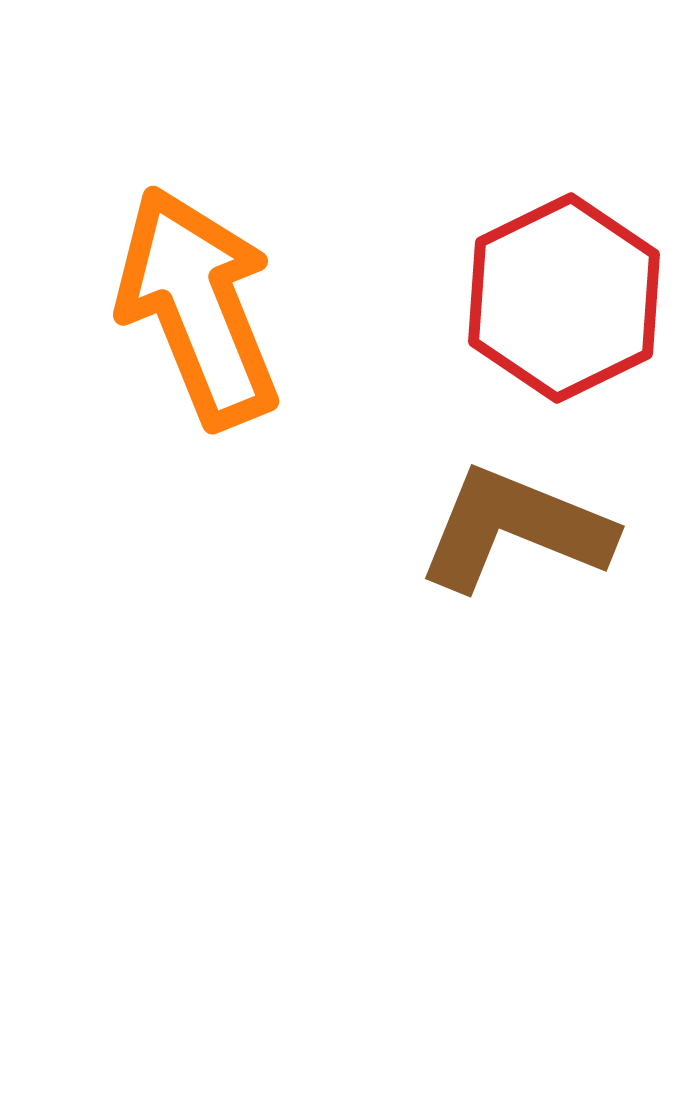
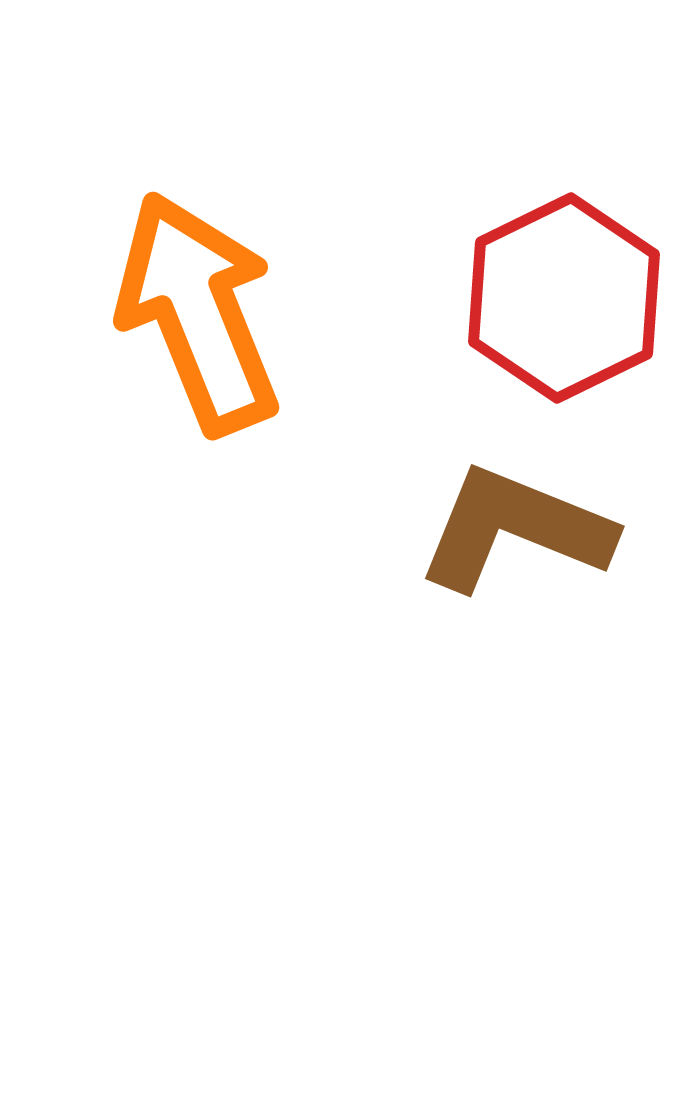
orange arrow: moved 6 px down
